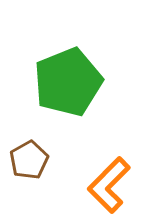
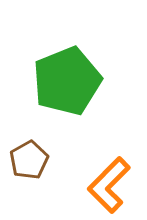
green pentagon: moved 1 px left, 1 px up
